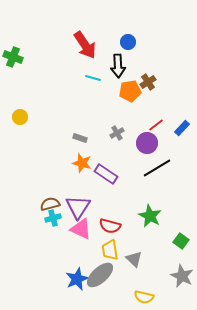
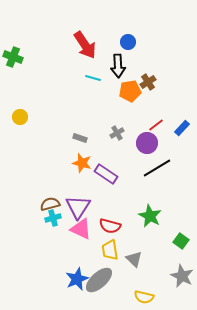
gray ellipse: moved 1 px left, 5 px down
